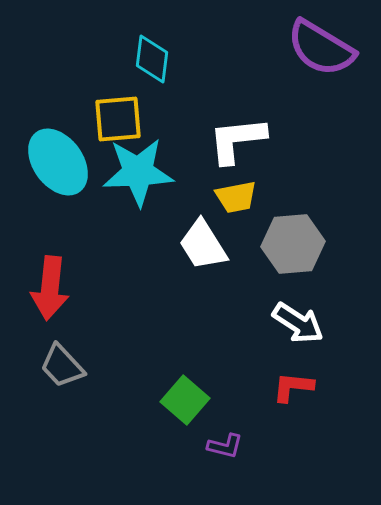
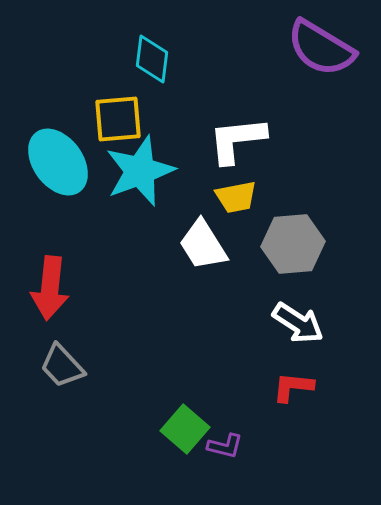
cyan star: moved 2 px right, 1 px up; rotated 18 degrees counterclockwise
green square: moved 29 px down
